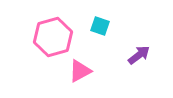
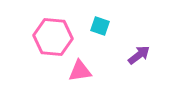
pink hexagon: rotated 21 degrees clockwise
pink triangle: rotated 20 degrees clockwise
